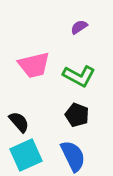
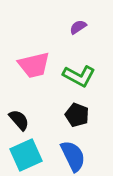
purple semicircle: moved 1 px left
black semicircle: moved 2 px up
